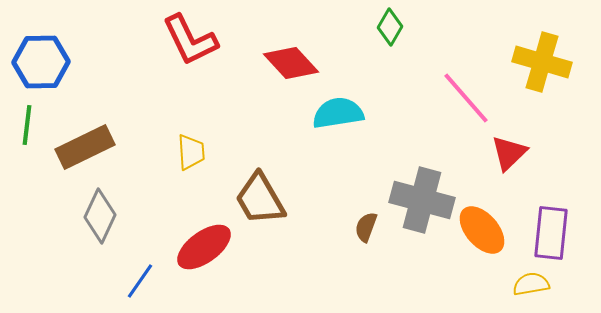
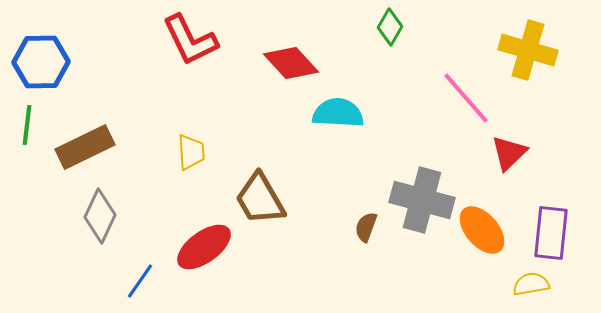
yellow cross: moved 14 px left, 12 px up
cyan semicircle: rotated 12 degrees clockwise
